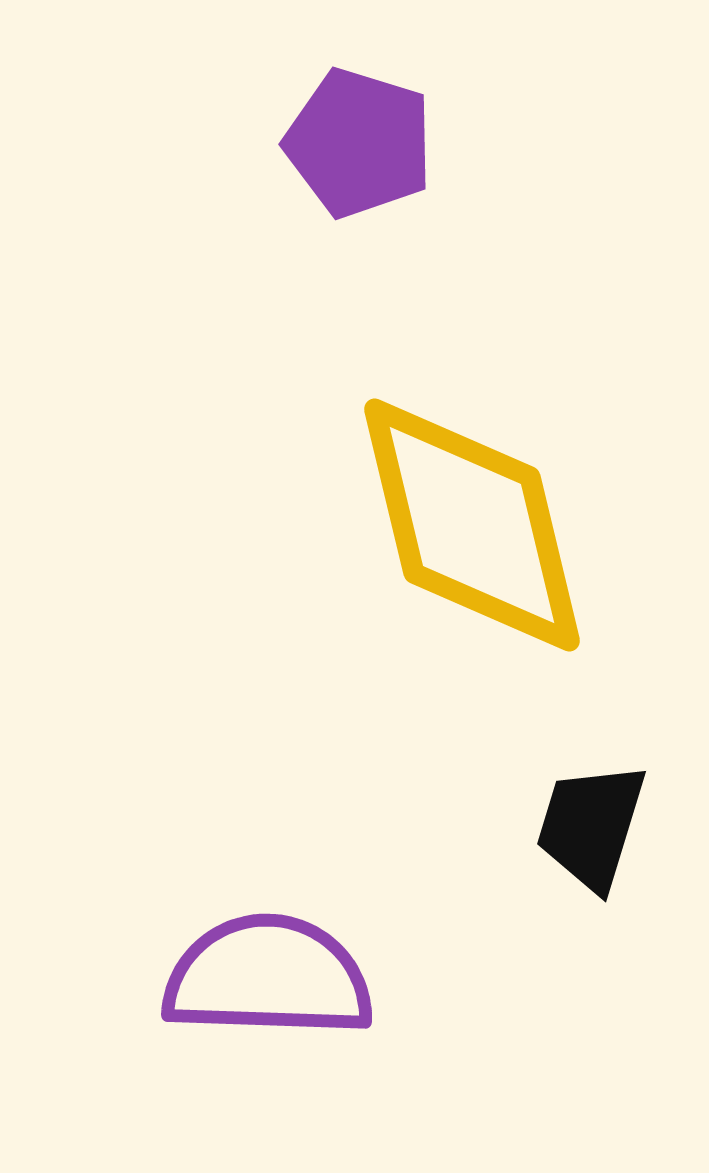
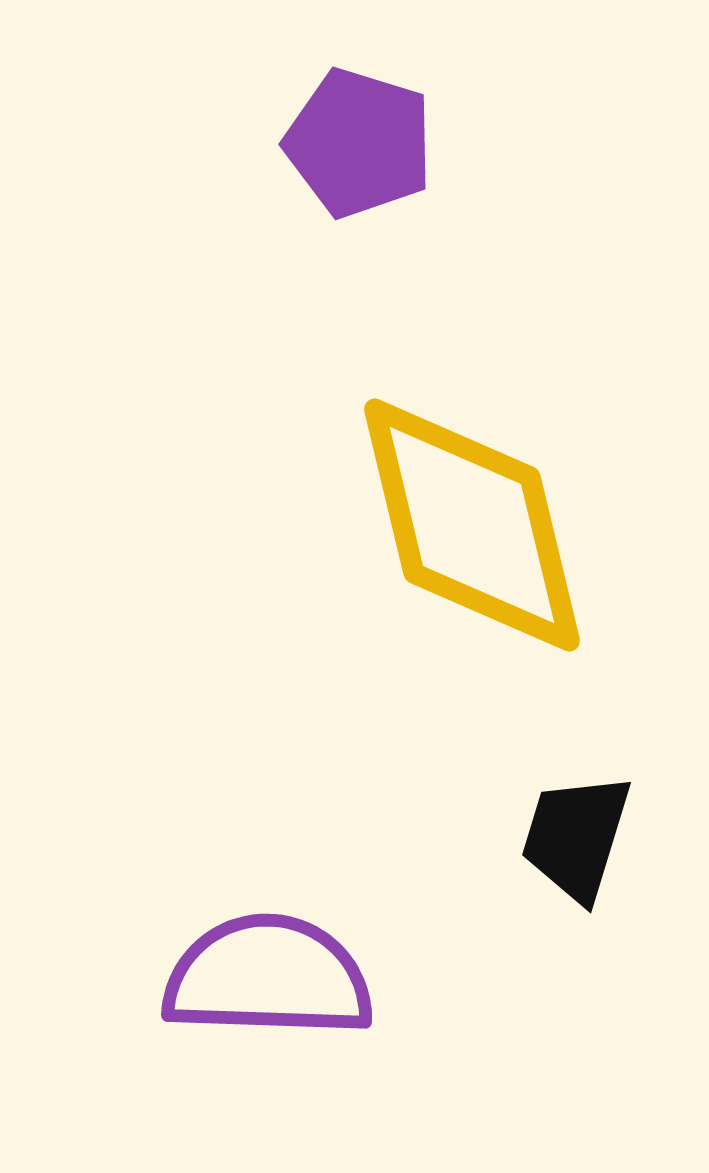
black trapezoid: moved 15 px left, 11 px down
